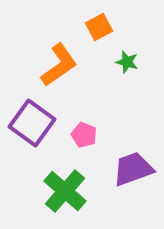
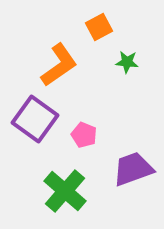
green star: rotated 10 degrees counterclockwise
purple square: moved 3 px right, 4 px up
